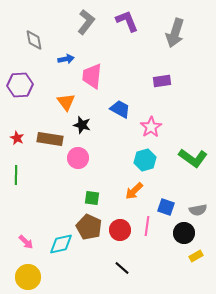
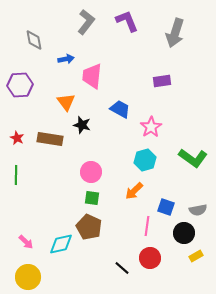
pink circle: moved 13 px right, 14 px down
red circle: moved 30 px right, 28 px down
